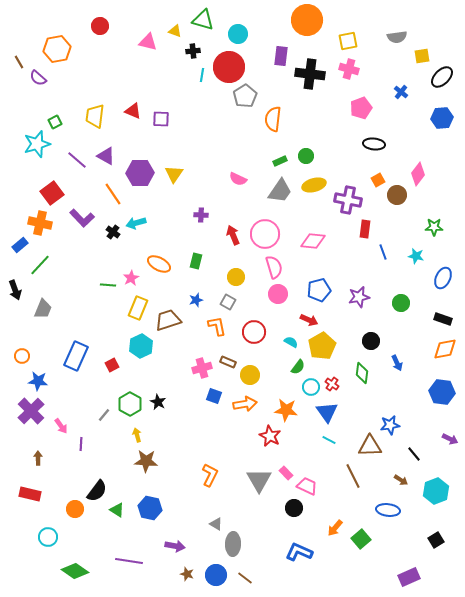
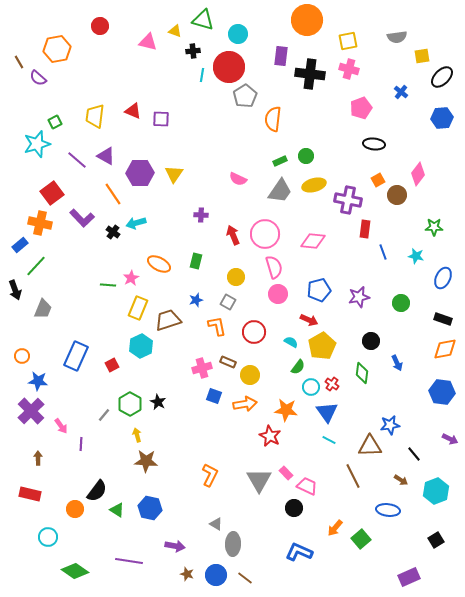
green line at (40, 265): moved 4 px left, 1 px down
